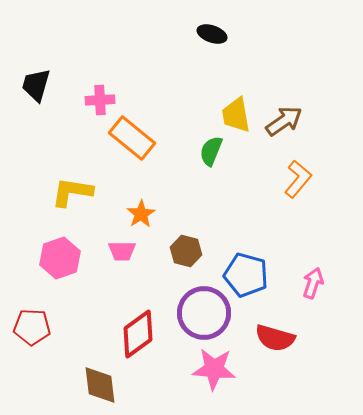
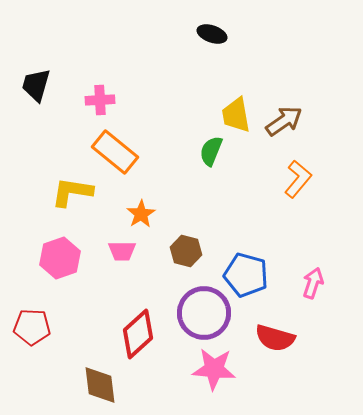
orange rectangle: moved 17 px left, 14 px down
red diamond: rotated 6 degrees counterclockwise
